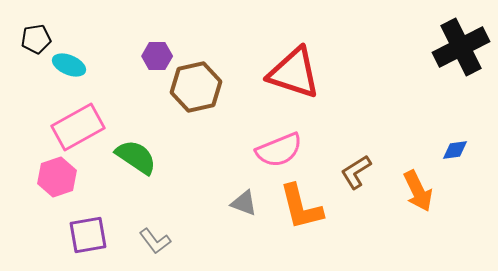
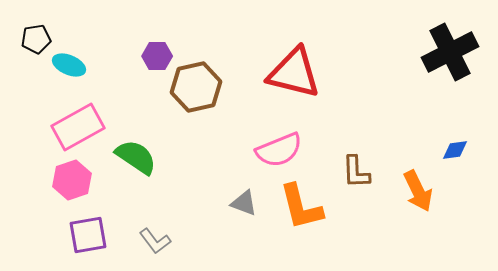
black cross: moved 11 px left, 5 px down
red triangle: rotated 4 degrees counterclockwise
brown L-shape: rotated 60 degrees counterclockwise
pink hexagon: moved 15 px right, 3 px down
